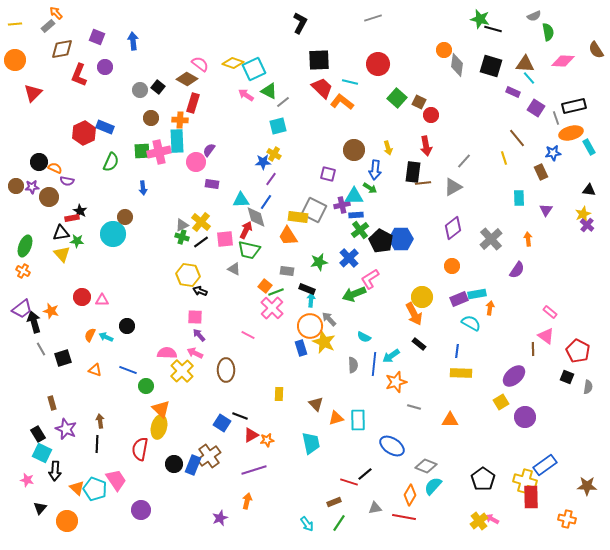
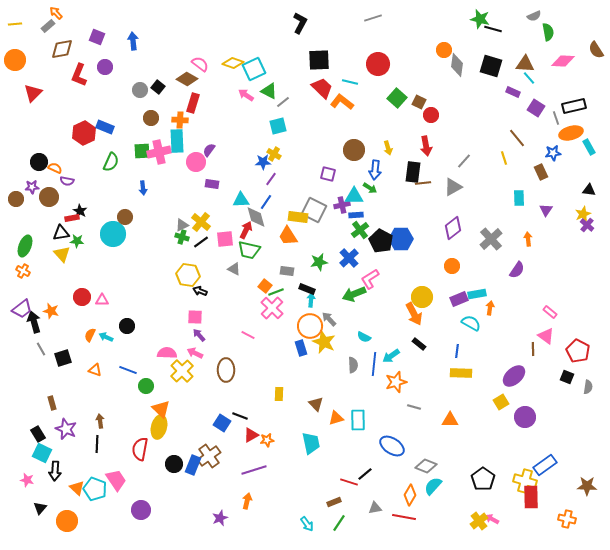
brown circle at (16, 186): moved 13 px down
